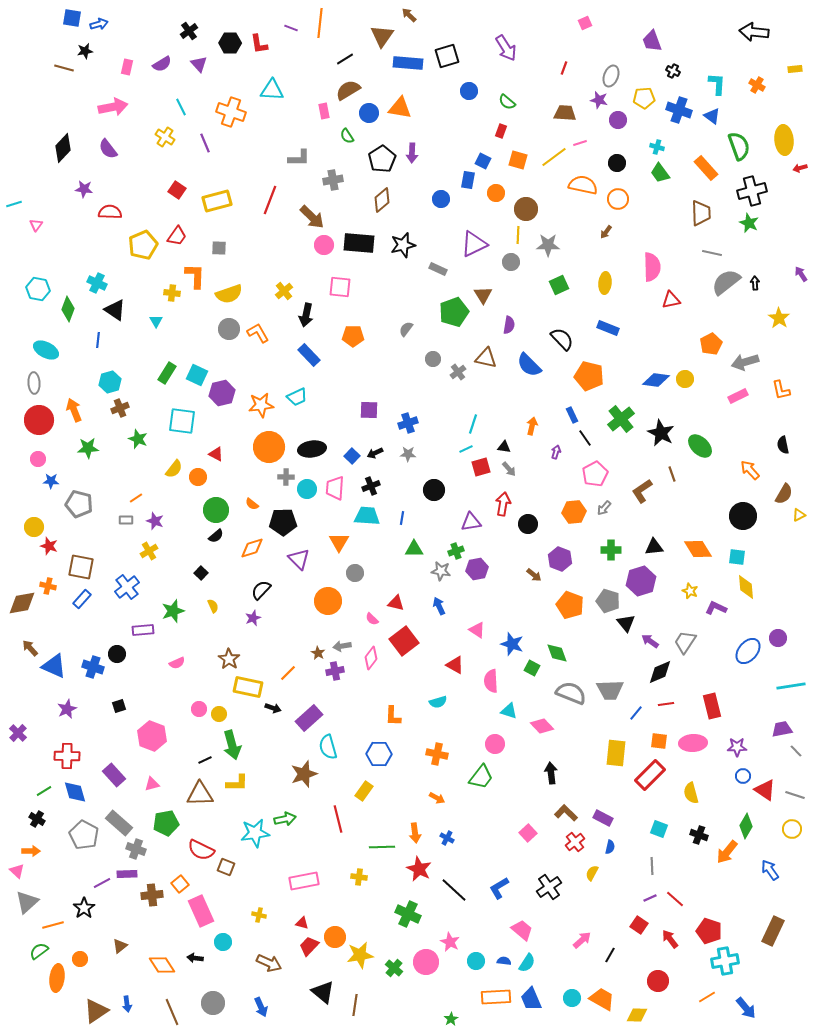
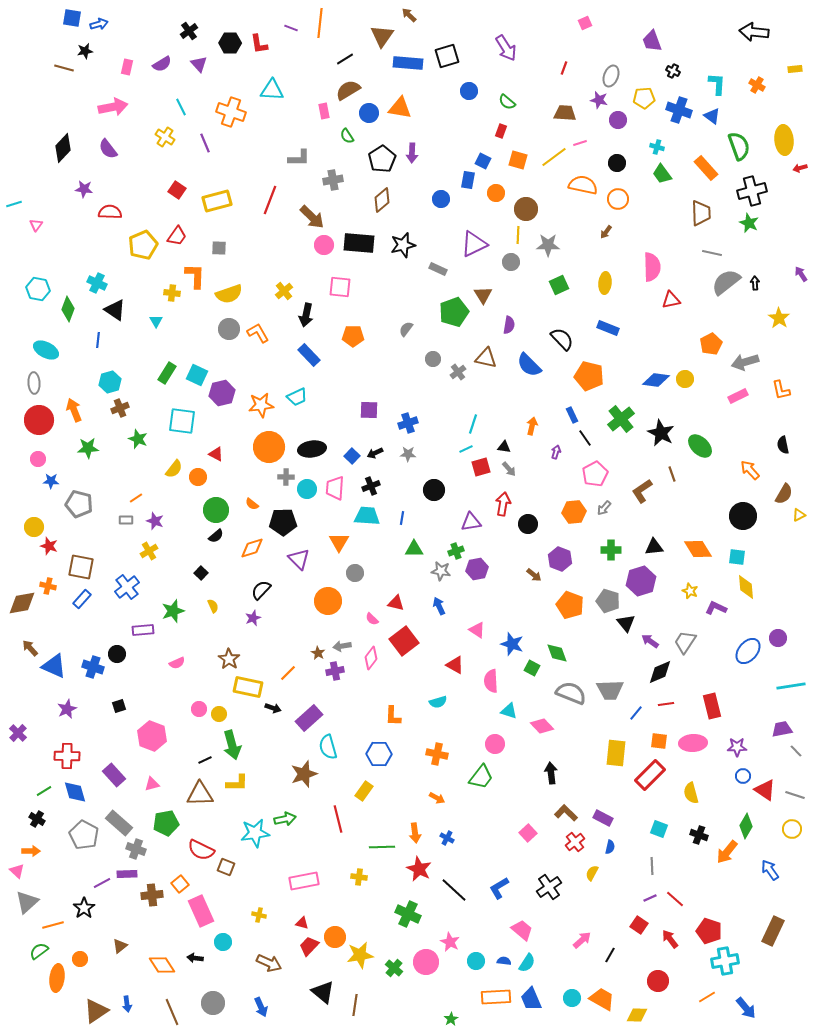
green trapezoid at (660, 173): moved 2 px right, 1 px down
